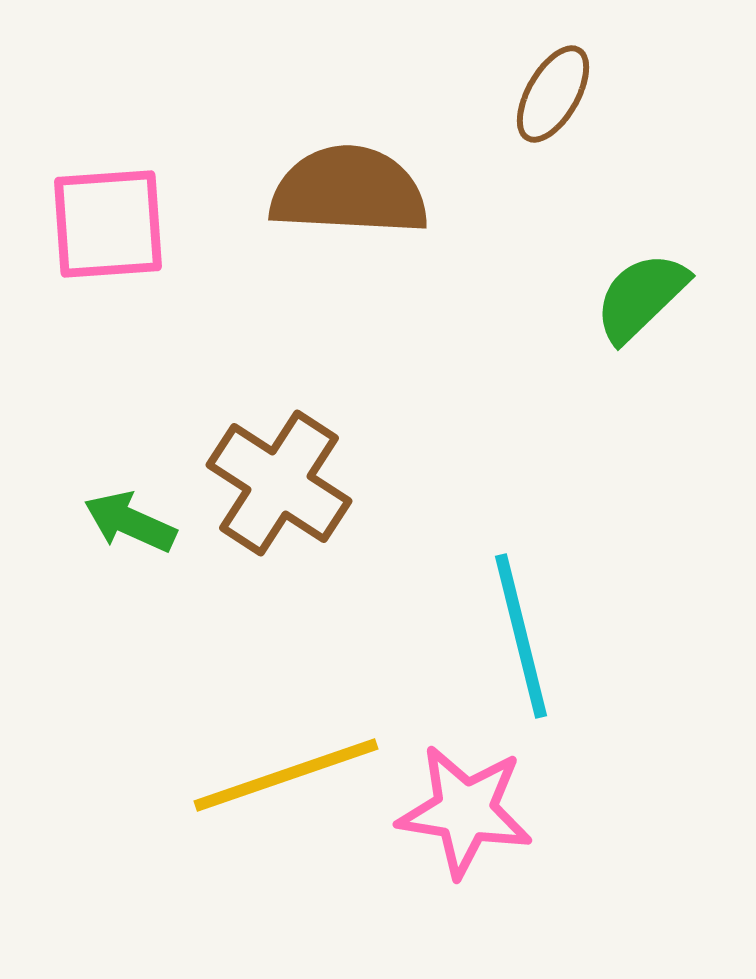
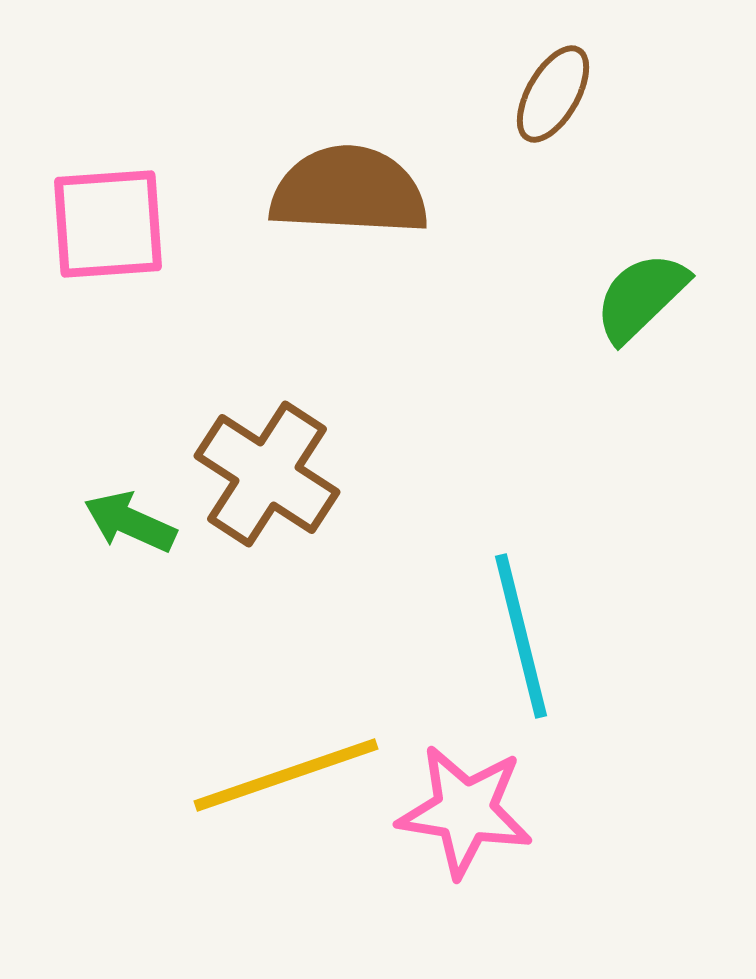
brown cross: moved 12 px left, 9 px up
